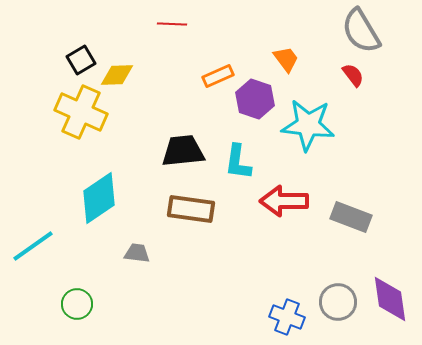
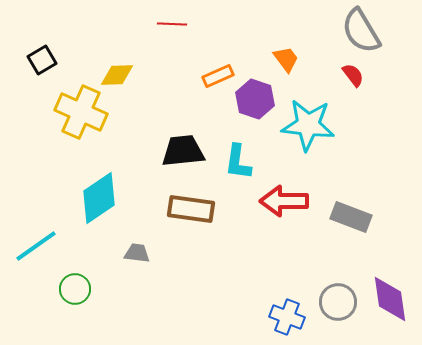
black square: moved 39 px left
cyan line: moved 3 px right
green circle: moved 2 px left, 15 px up
